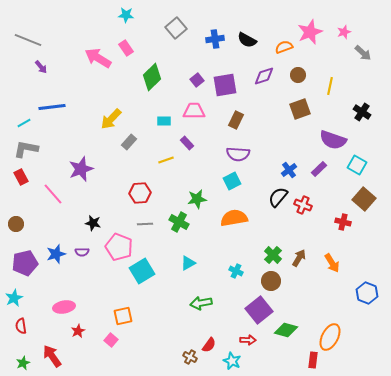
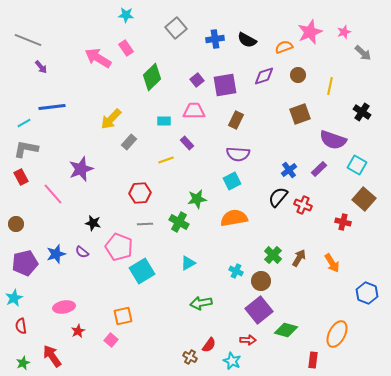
brown square at (300, 109): moved 5 px down
purple semicircle at (82, 252): rotated 40 degrees clockwise
brown circle at (271, 281): moved 10 px left
orange ellipse at (330, 337): moved 7 px right, 3 px up
